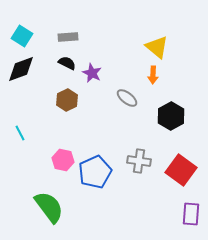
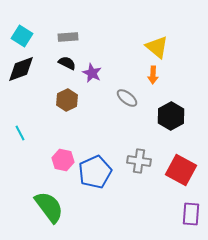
red square: rotated 8 degrees counterclockwise
